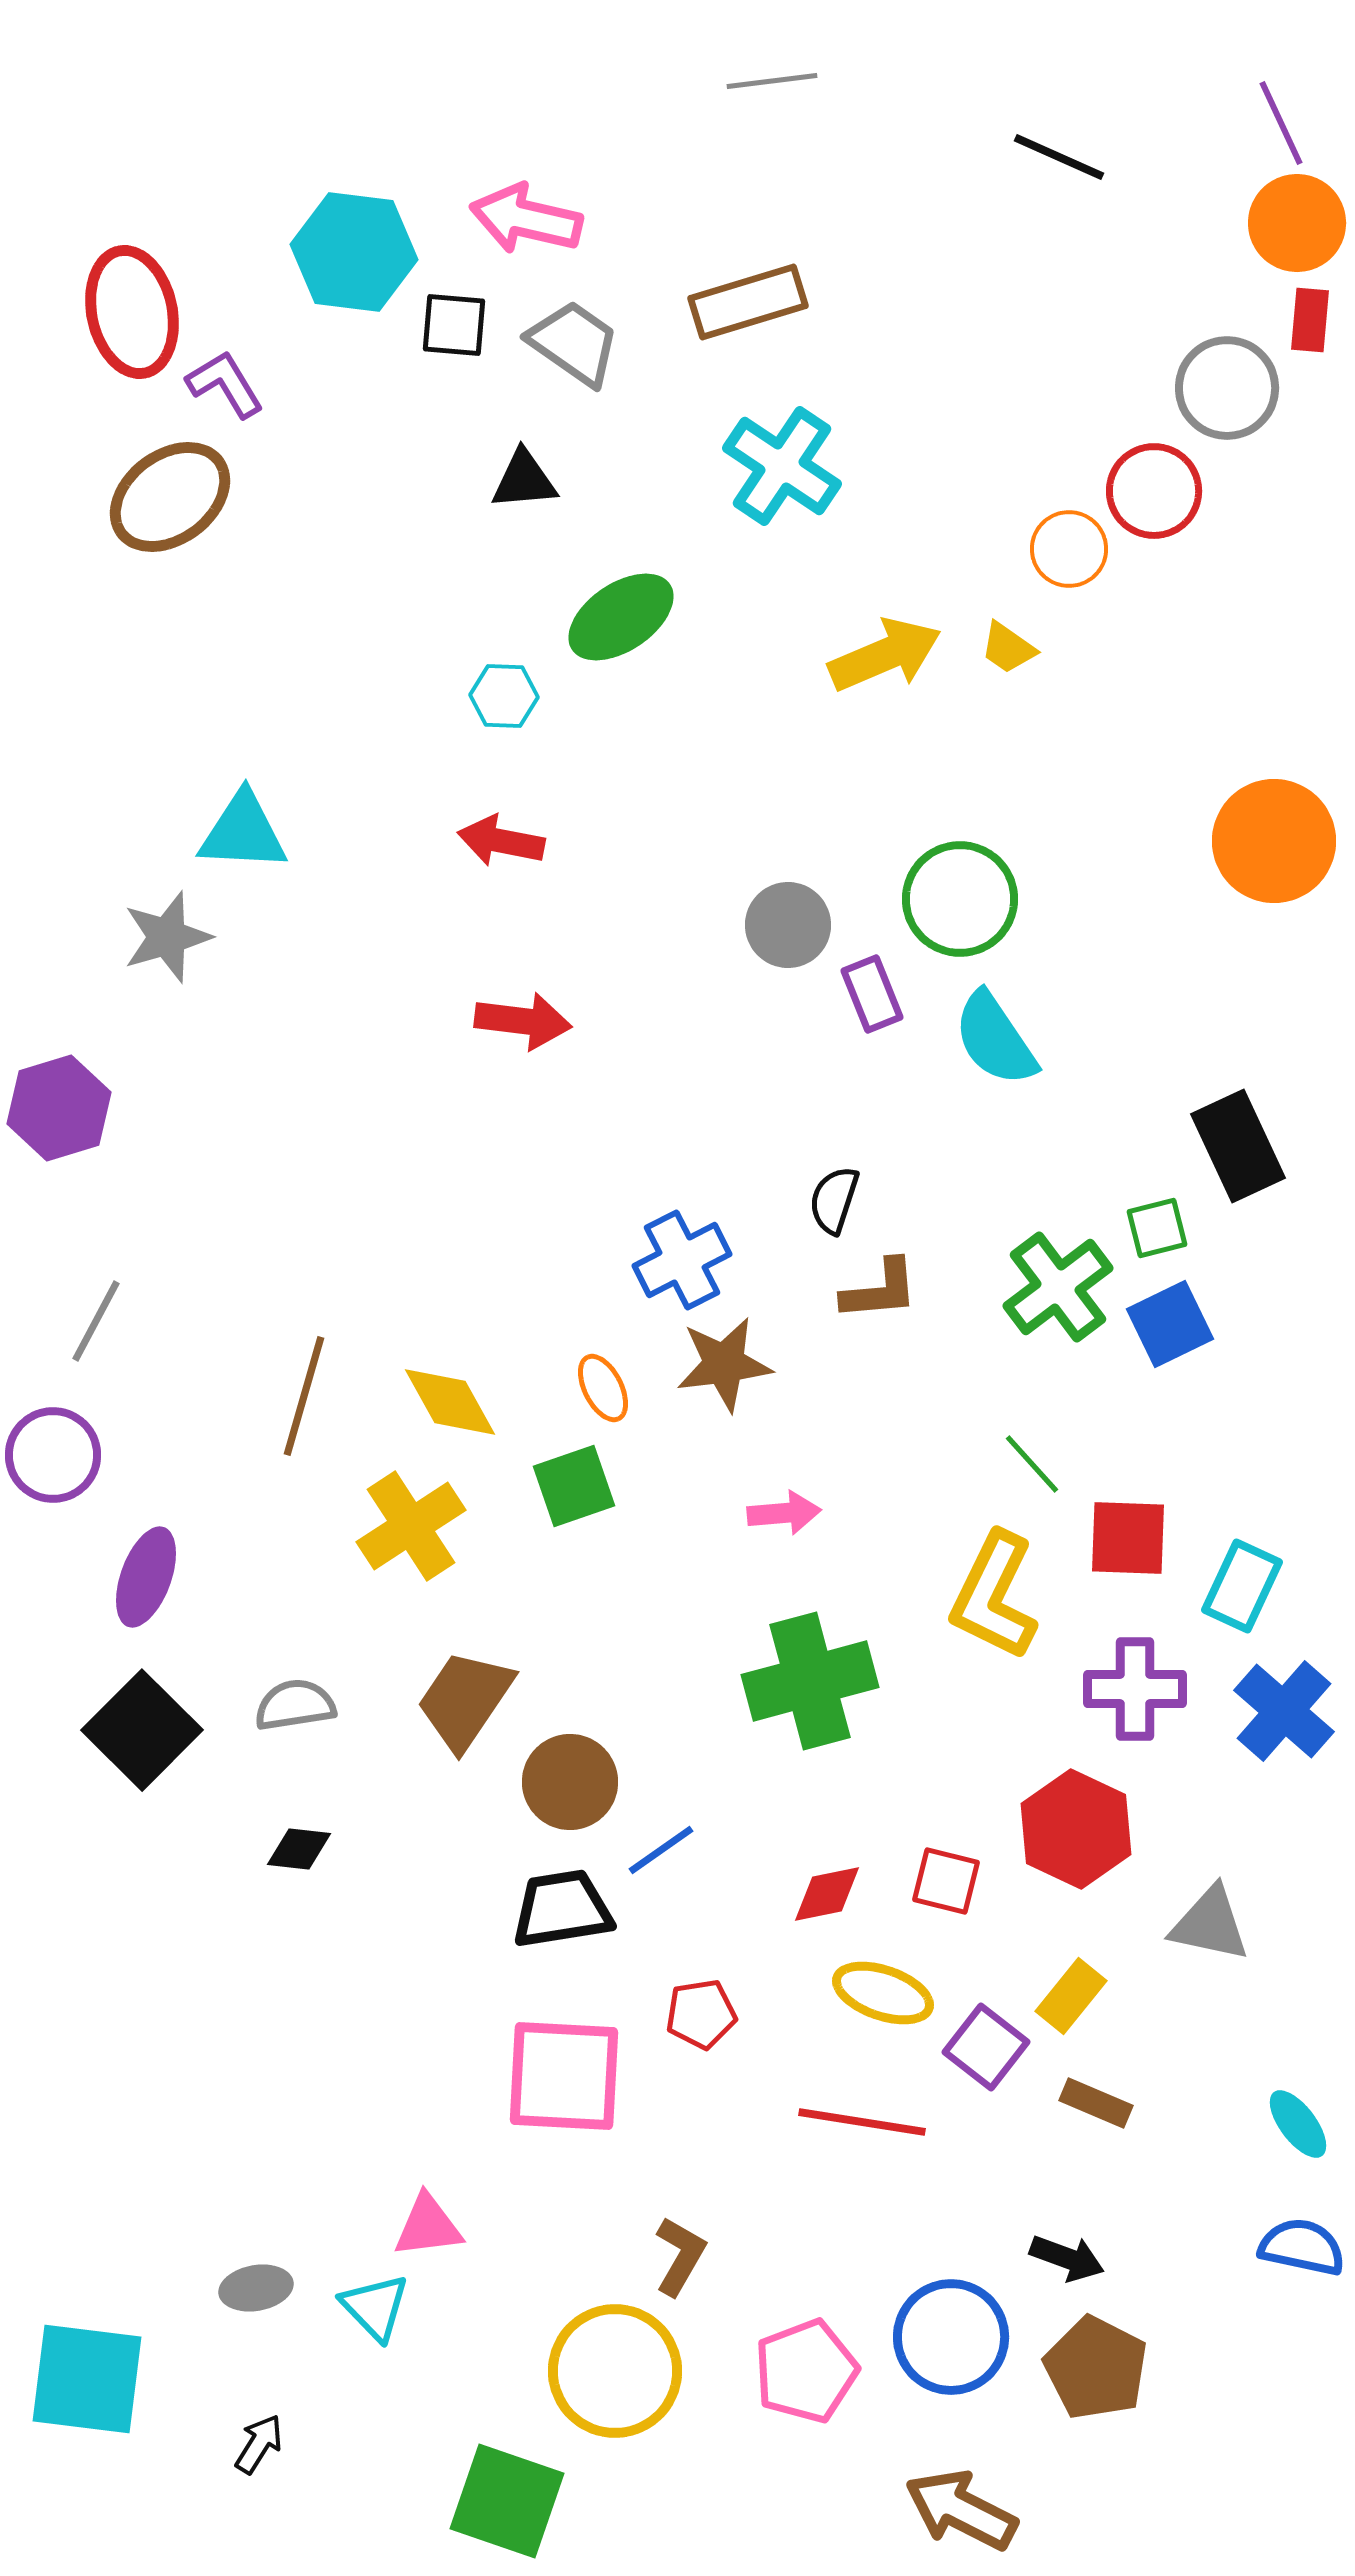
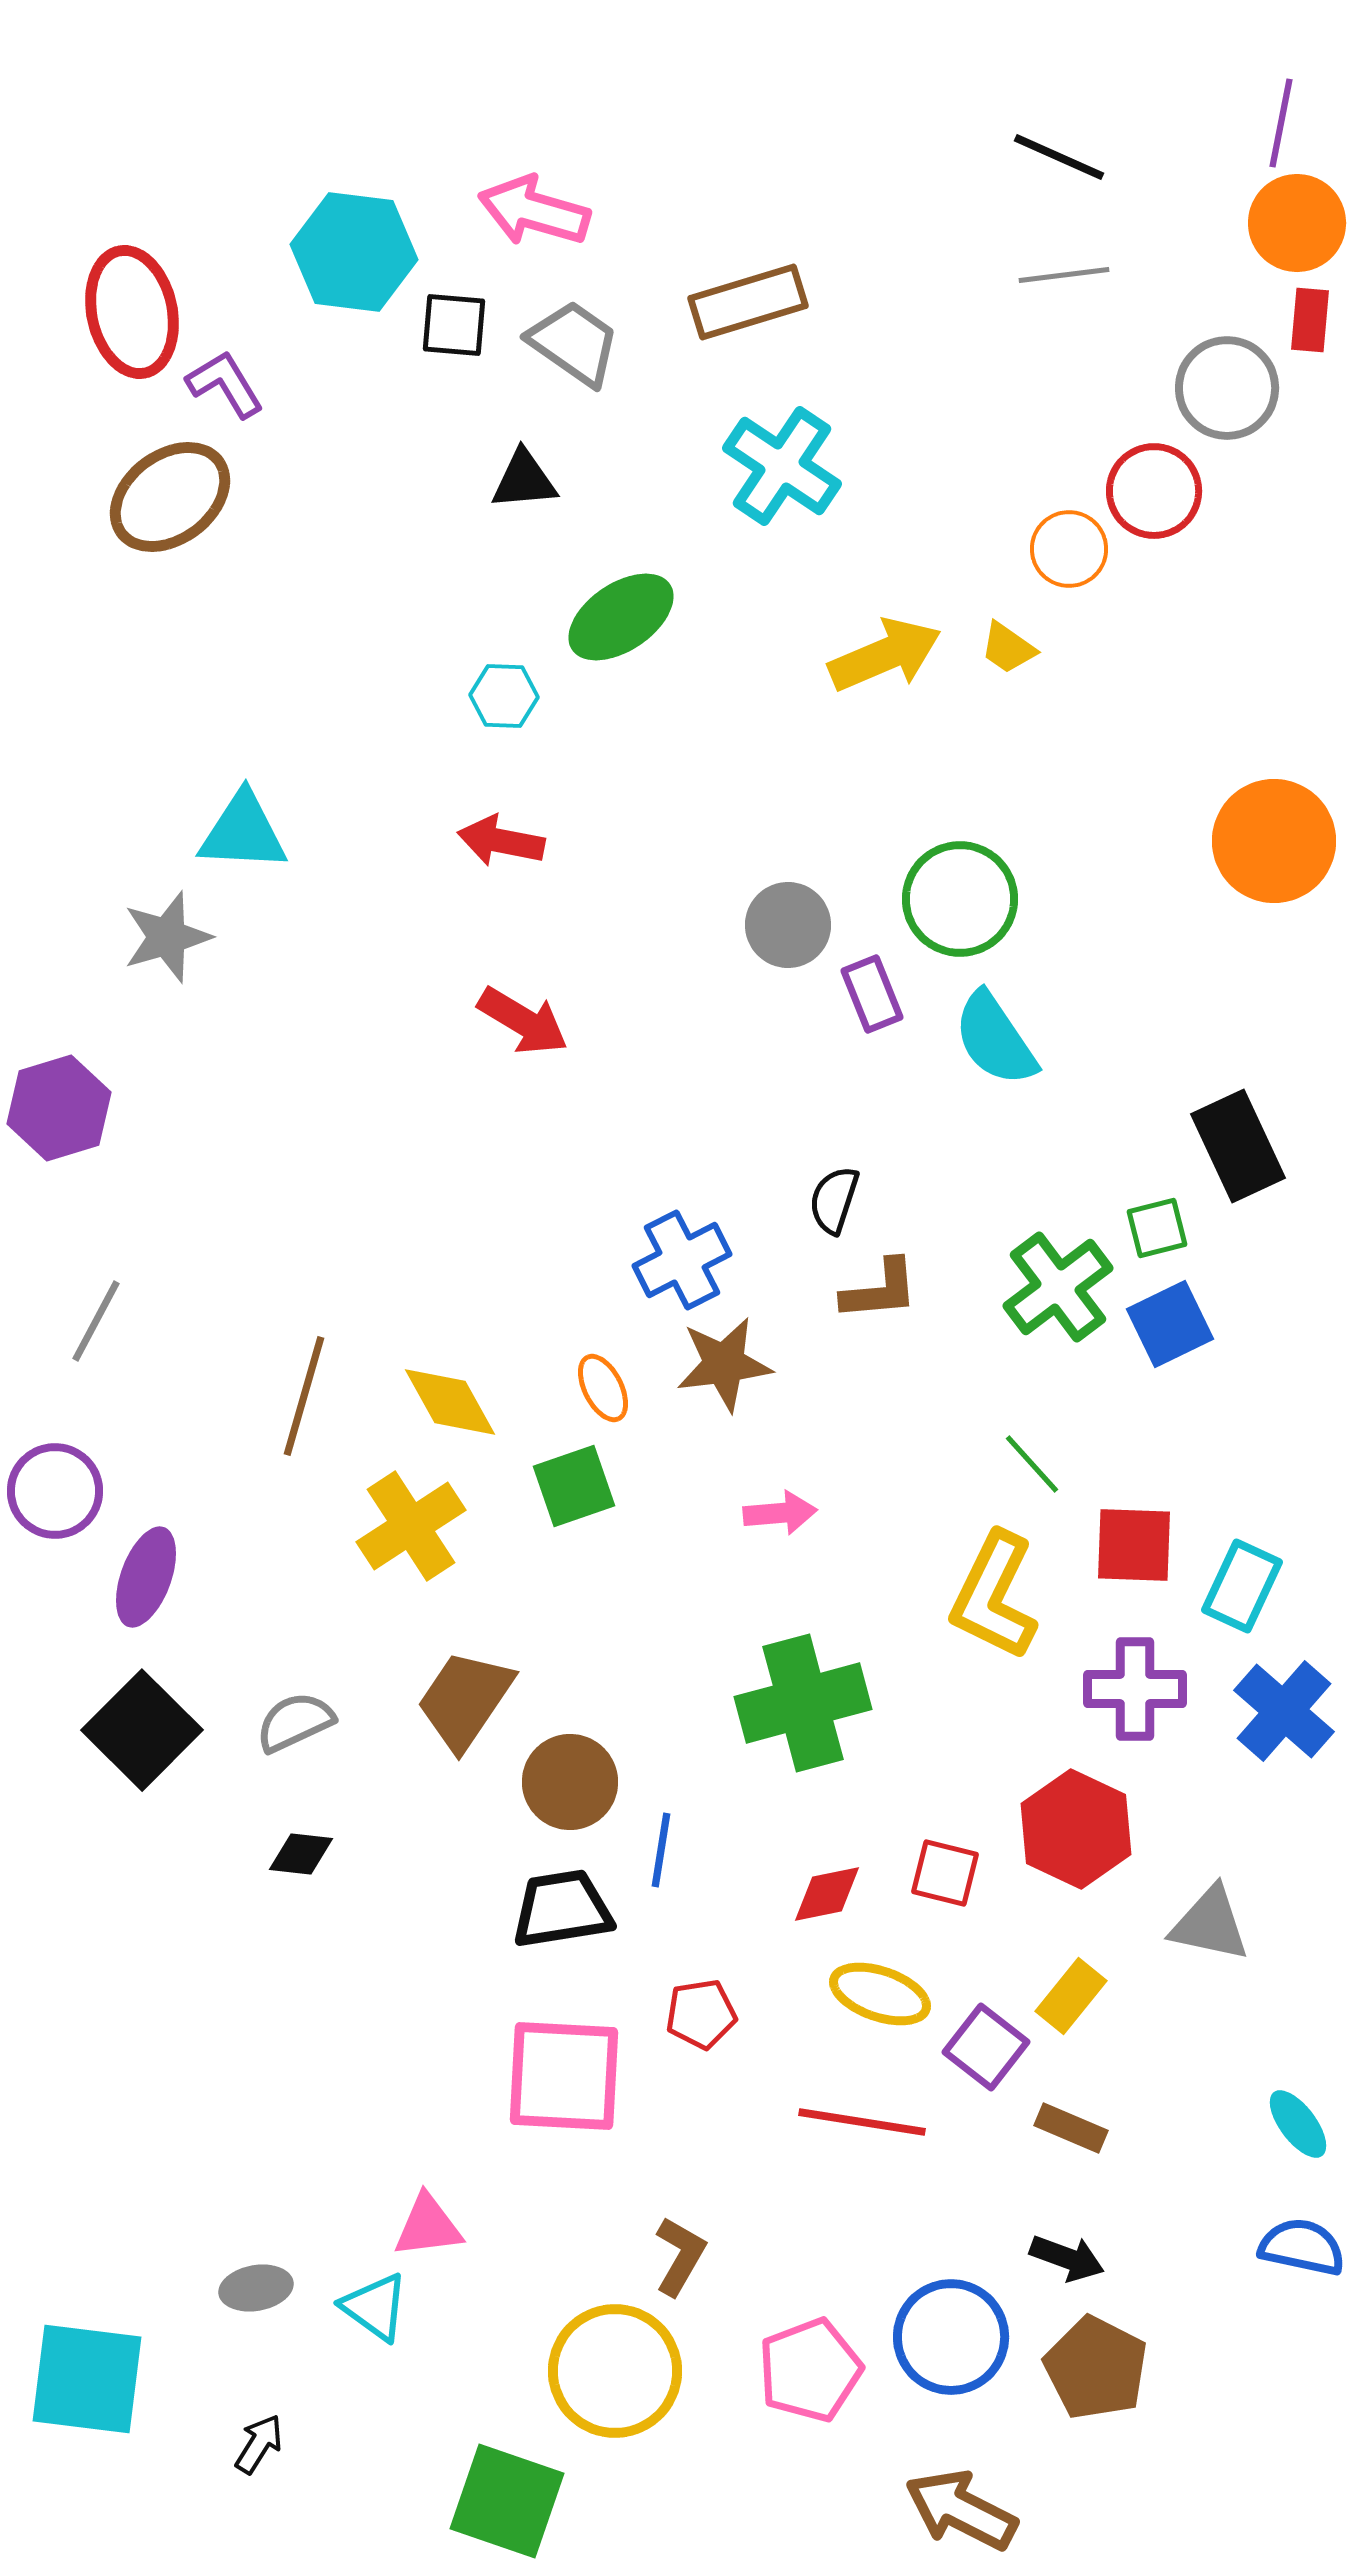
gray line at (772, 81): moved 292 px right, 194 px down
purple line at (1281, 123): rotated 36 degrees clockwise
pink arrow at (526, 219): moved 8 px right, 8 px up; rotated 3 degrees clockwise
red arrow at (523, 1021): rotated 24 degrees clockwise
purple circle at (53, 1455): moved 2 px right, 36 px down
pink arrow at (784, 1513): moved 4 px left
red square at (1128, 1538): moved 6 px right, 7 px down
green cross at (810, 1681): moved 7 px left, 22 px down
gray semicircle at (295, 1705): moved 17 px down; rotated 16 degrees counterclockwise
black diamond at (299, 1849): moved 2 px right, 5 px down
blue line at (661, 1850): rotated 46 degrees counterclockwise
red square at (946, 1881): moved 1 px left, 8 px up
yellow ellipse at (883, 1993): moved 3 px left, 1 px down
brown rectangle at (1096, 2103): moved 25 px left, 25 px down
cyan triangle at (375, 2307): rotated 10 degrees counterclockwise
pink pentagon at (806, 2371): moved 4 px right, 1 px up
